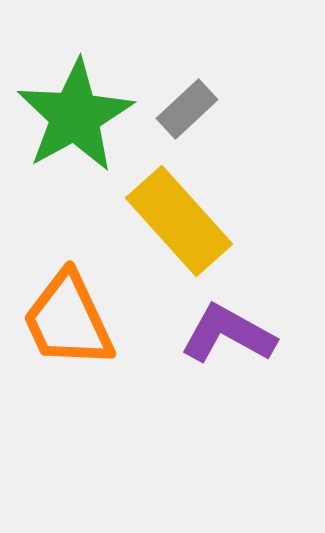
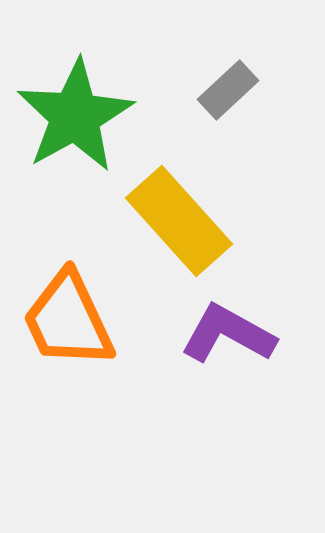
gray rectangle: moved 41 px right, 19 px up
